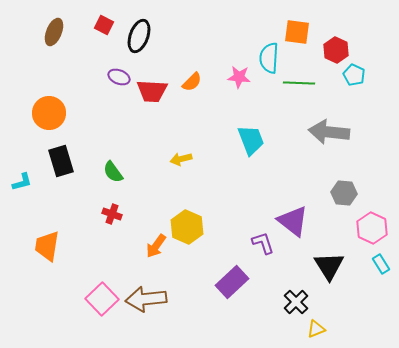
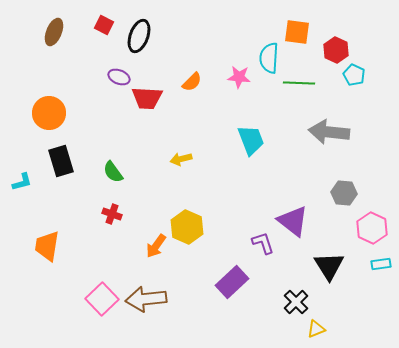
red trapezoid: moved 5 px left, 7 px down
cyan rectangle: rotated 66 degrees counterclockwise
